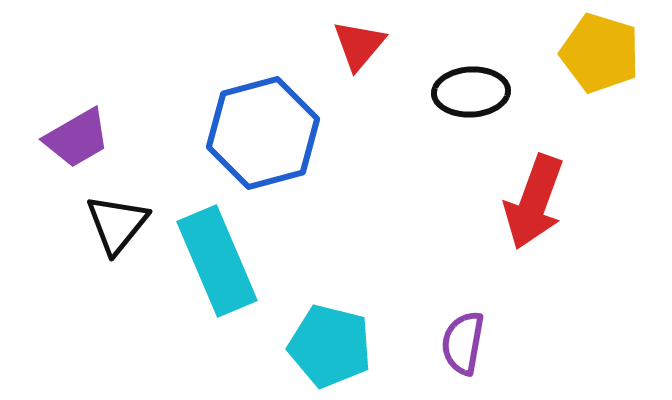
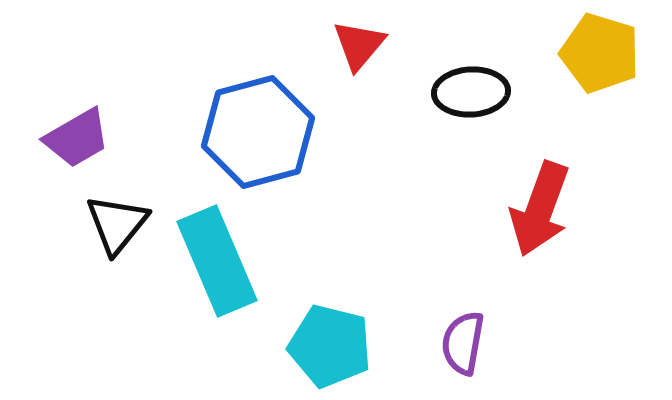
blue hexagon: moved 5 px left, 1 px up
red arrow: moved 6 px right, 7 px down
